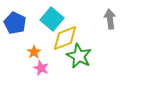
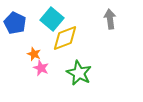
orange star: moved 2 px down; rotated 16 degrees counterclockwise
green star: moved 17 px down
